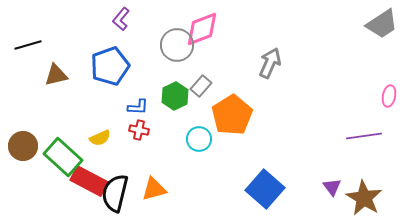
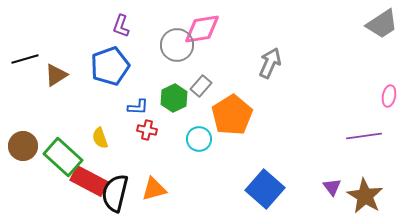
purple L-shape: moved 7 px down; rotated 20 degrees counterclockwise
pink diamond: rotated 12 degrees clockwise
black line: moved 3 px left, 14 px down
brown triangle: rotated 20 degrees counterclockwise
green hexagon: moved 1 px left, 2 px down
red cross: moved 8 px right
yellow semicircle: rotated 95 degrees clockwise
brown star: moved 1 px right, 2 px up
